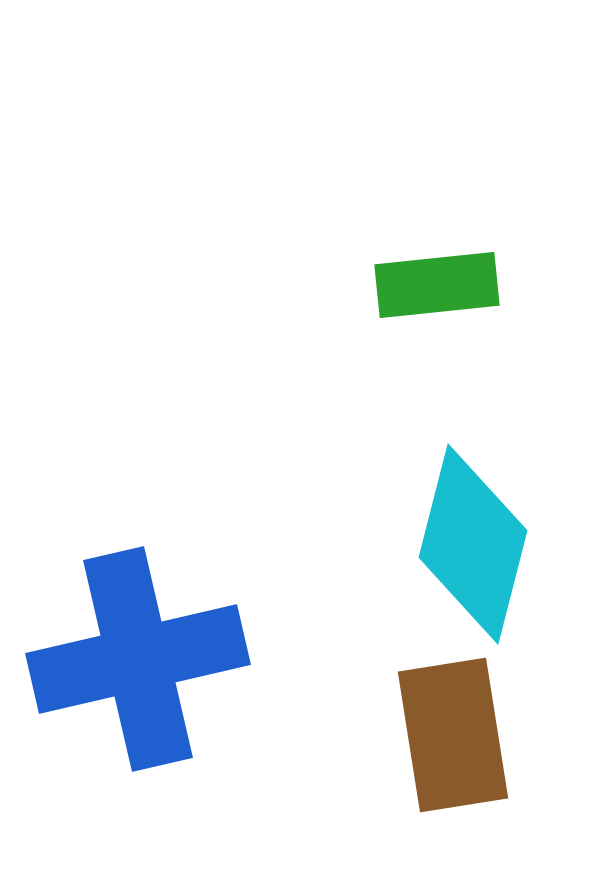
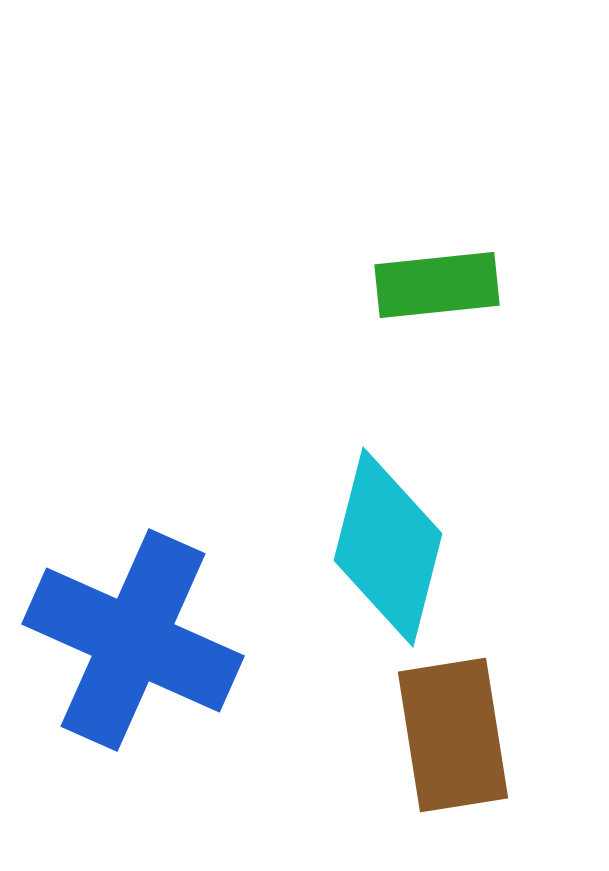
cyan diamond: moved 85 px left, 3 px down
blue cross: moved 5 px left, 19 px up; rotated 37 degrees clockwise
